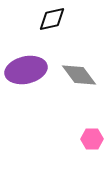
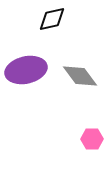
gray diamond: moved 1 px right, 1 px down
